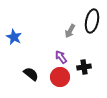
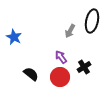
black cross: rotated 24 degrees counterclockwise
